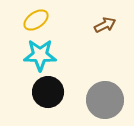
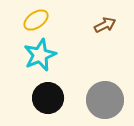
cyan star: rotated 24 degrees counterclockwise
black circle: moved 6 px down
